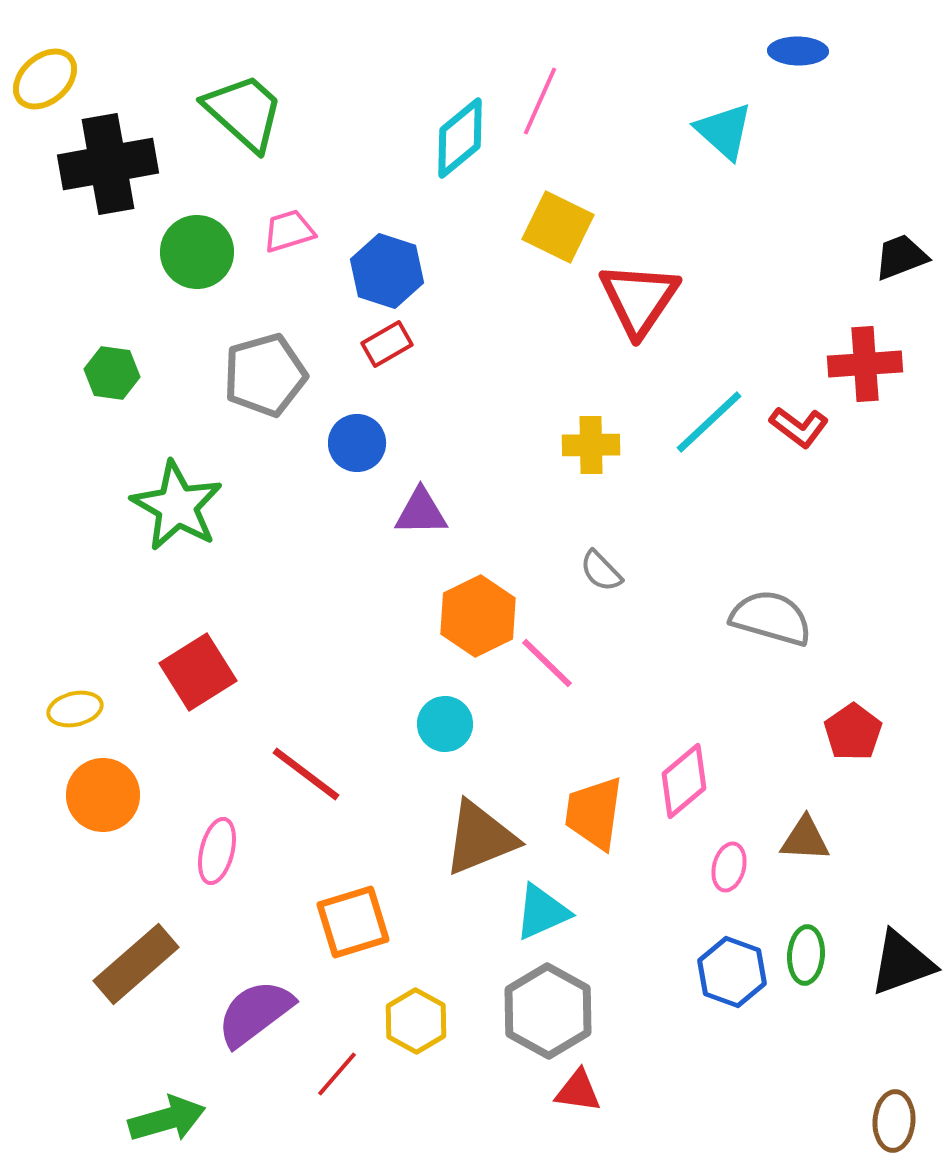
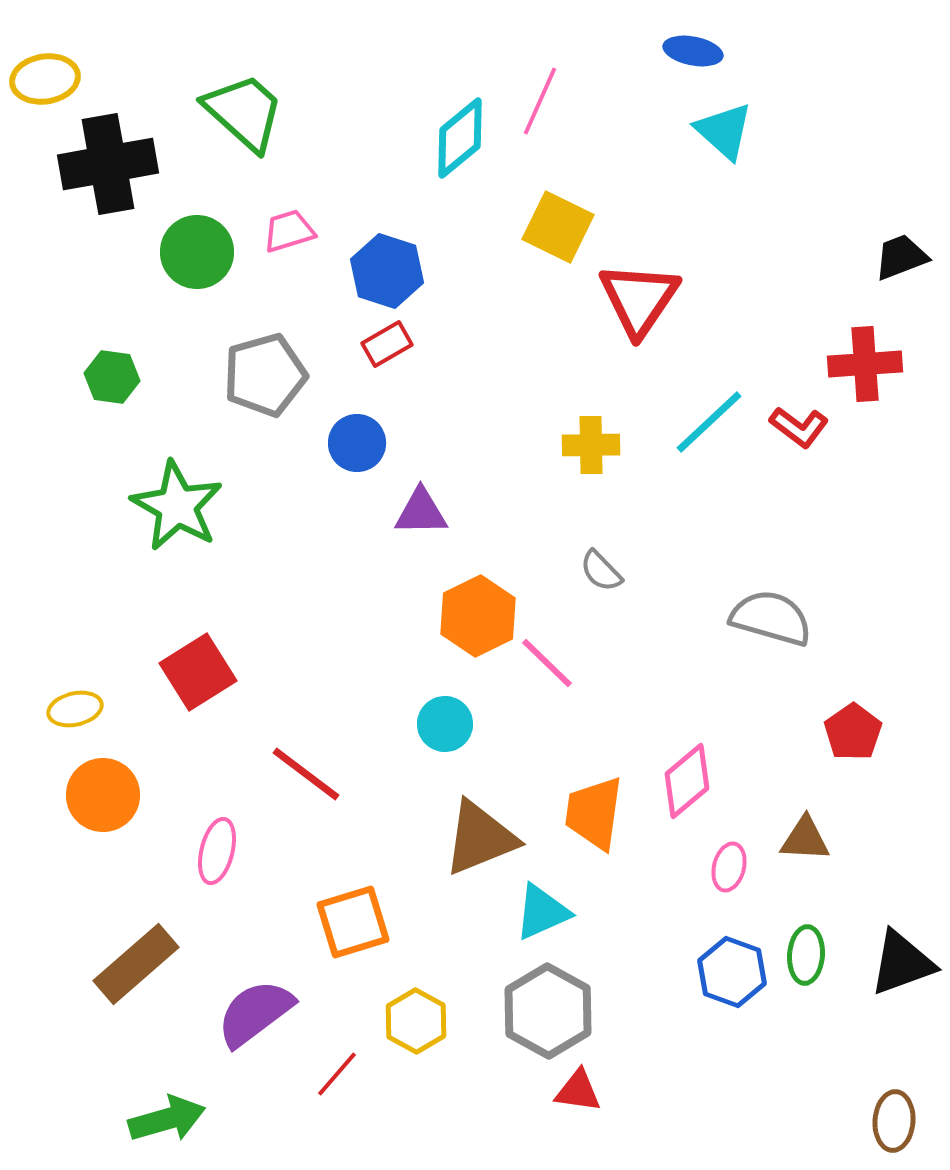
blue ellipse at (798, 51): moved 105 px left; rotated 10 degrees clockwise
yellow ellipse at (45, 79): rotated 32 degrees clockwise
green hexagon at (112, 373): moved 4 px down
pink diamond at (684, 781): moved 3 px right
